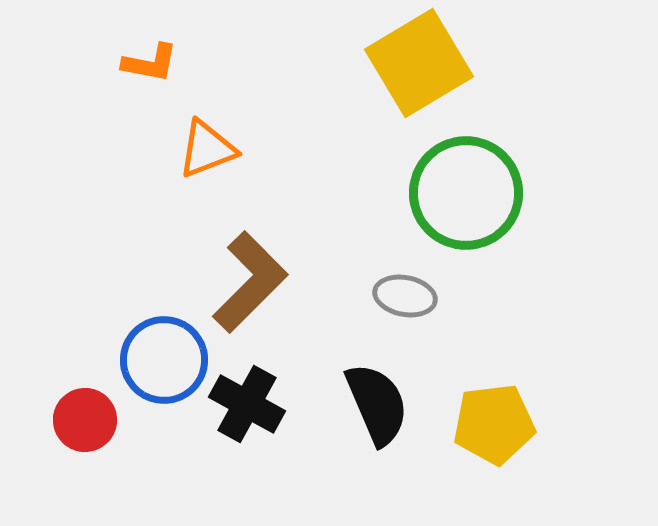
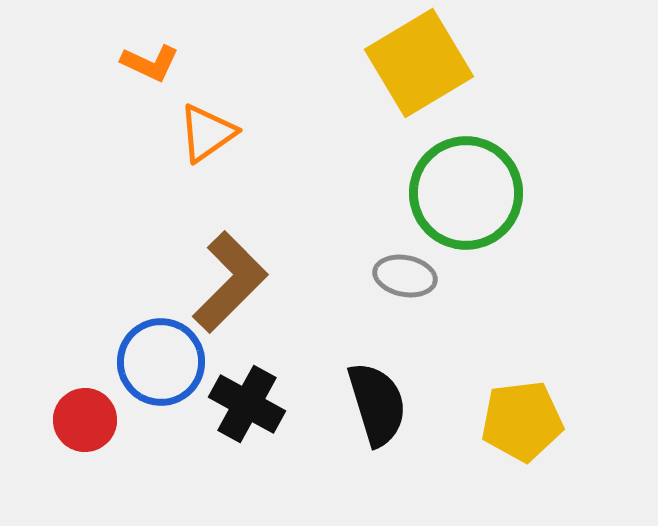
orange L-shape: rotated 14 degrees clockwise
orange triangle: moved 16 px up; rotated 14 degrees counterclockwise
brown L-shape: moved 20 px left
gray ellipse: moved 20 px up
blue circle: moved 3 px left, 2 px down
black semicircle: rotated 6 degrees clockwise
yellow pentagon: moved 28 px right, 3 px up
